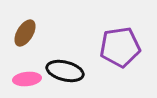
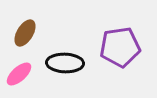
black ellipse: moved 8 px up; rotated 12 degrees counterclockwise
pink ellipse: moved 8 px left, 5 px up; rotated 36 degrees counterclockwise
